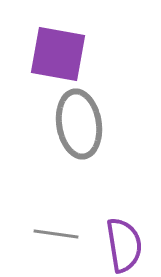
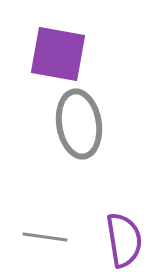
gray line: moved 11 px left, 3 px down
purple semicircle: moved 5 px up
